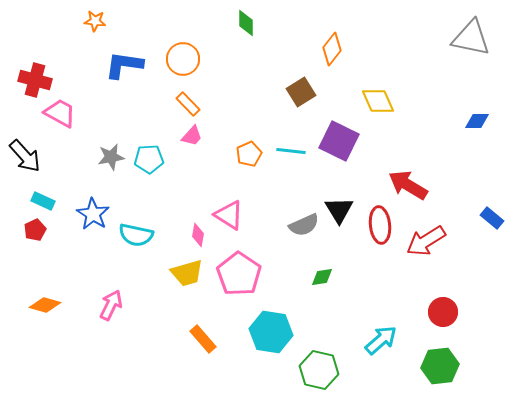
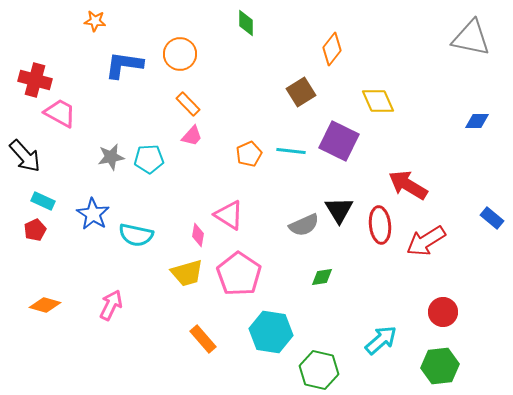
orange circle at (183, 59): moved 3 px left, 5 px up
